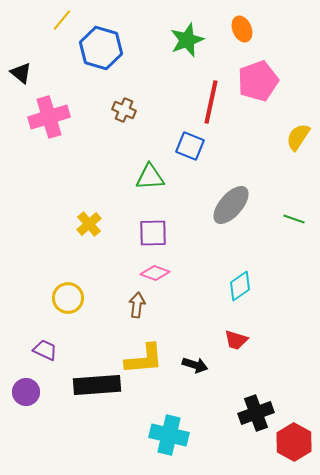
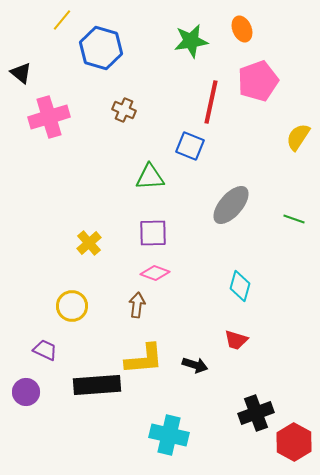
green star: moved 4 px right, 1 px down; rotated 12 degrees clockwise
yellow cross: moved 19 px down
cyan diamond: rotated 40 degrees counterclockwise
yellow circle: moved 4 px right, 8 px down
